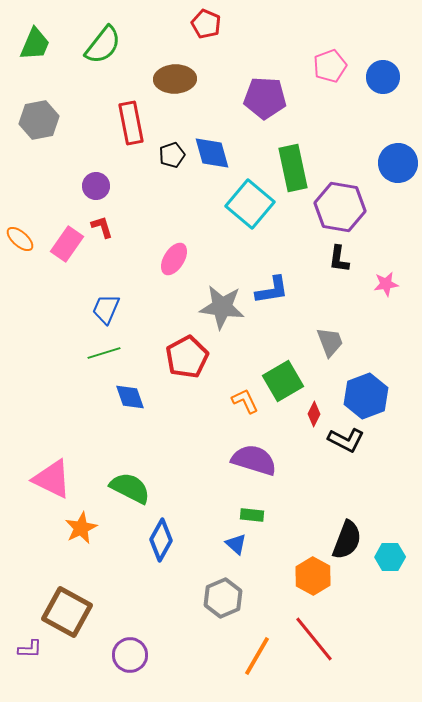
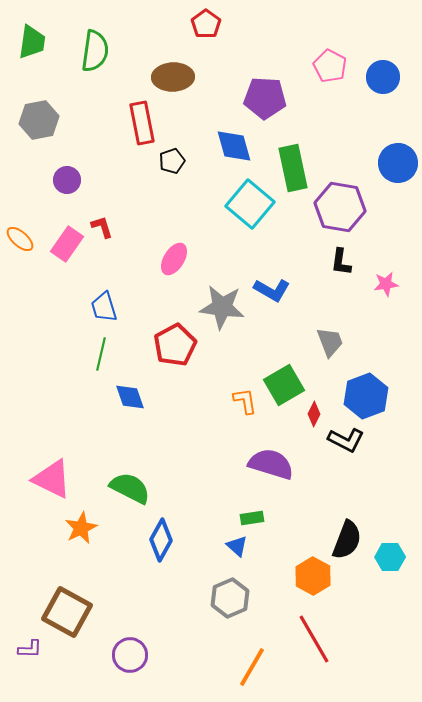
red pentagon at (206, 24): rotated 12 degrees clockwise
green trapezoid at (35, 44): moved 3 px left, 2 px up; rotated 15 degrees counterclockwise
green semicircle at (103, 45): moved 8 px left, 6 px down; rotated 30 degrees counterclockwise
pink pentagon at (330, 66): rotated 24 degrees counterclockwise
brown ellipse at (175, 79): moved 2 px left, 2 px up
red rectangle at (131, 123): moved 11 px right
blue diamond at (212, 153): moved 22 px right, 7 px up
black pentagon at (172, 155): moved 6 px down
purple circle at (96, 186): moved 29 px left, 6 px up
black L-shape at (339, 259): moved 2 px right, 3 px down
blue L-shape at (272, 290): rotated 39 degrees clockwise
blue trapezoid at (106, 309): moved 2 px left, 2 px up; rotated 40 degrees counterclockwise
green line at (104, 353): moved 3 px left, 1 px down; rotated 60 degrees counterclockwise
red pentagon at (187, 357): moved 12 px left, 12 px up
green square at (283, 381): moved 1 px right, 4 px down
orange L-shape at (245, 401): rotated 16 degrees clockwise
purple semicircle at (254, 460): moved 17 px right, 4 px down
green rectangle at (252, 515): moved 3 px down; rotated 15 degrees counterclockwise
blue triangle at (236, 544): moved 1 px right, 2 px down
gray hexagon at (223, 598): moved 7 px right
red line at (314, 639): rotated 9 degrees clockwise
orange line at (257, 656): moved 5 px left, 11 px down
